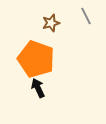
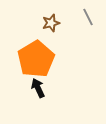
gray line: moved 2 px right, 1 px down
orange pentagon: rotated 21 degrees clockwise
